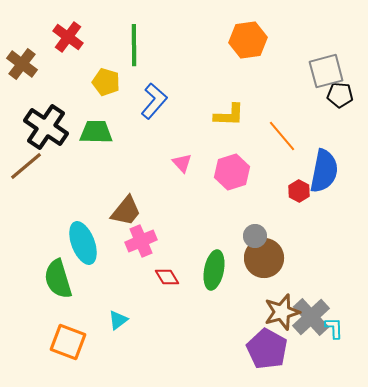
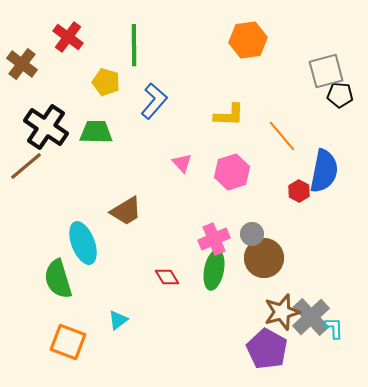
brown trapezoid: rotated 20 degrees clockwise
gray circle: moved 3 px left, 2 px up
pink cross: moved 73 px right, 2 px up
